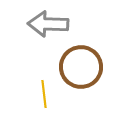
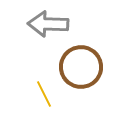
yellow line: rotated 20 degrees counterclockwise
